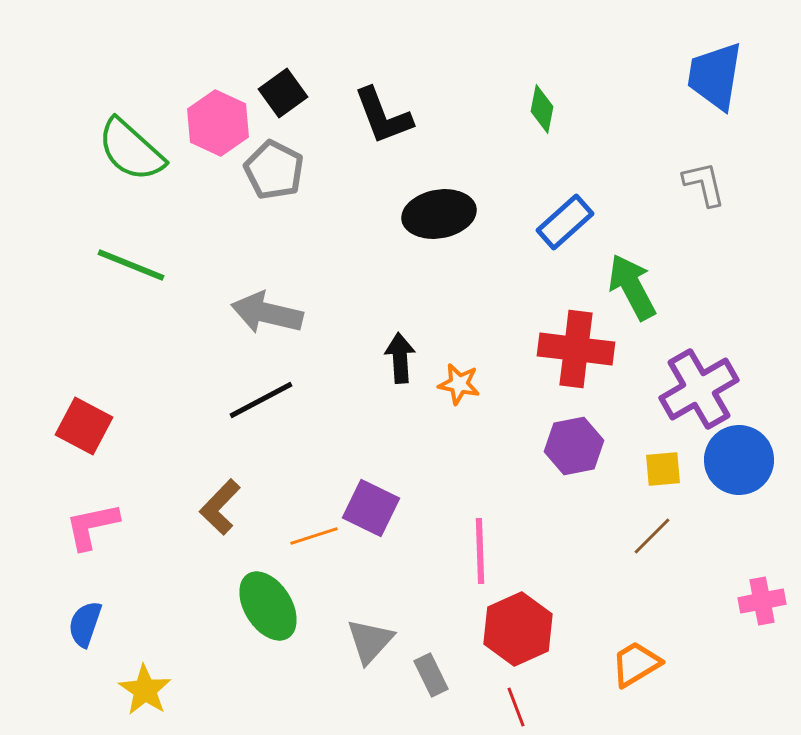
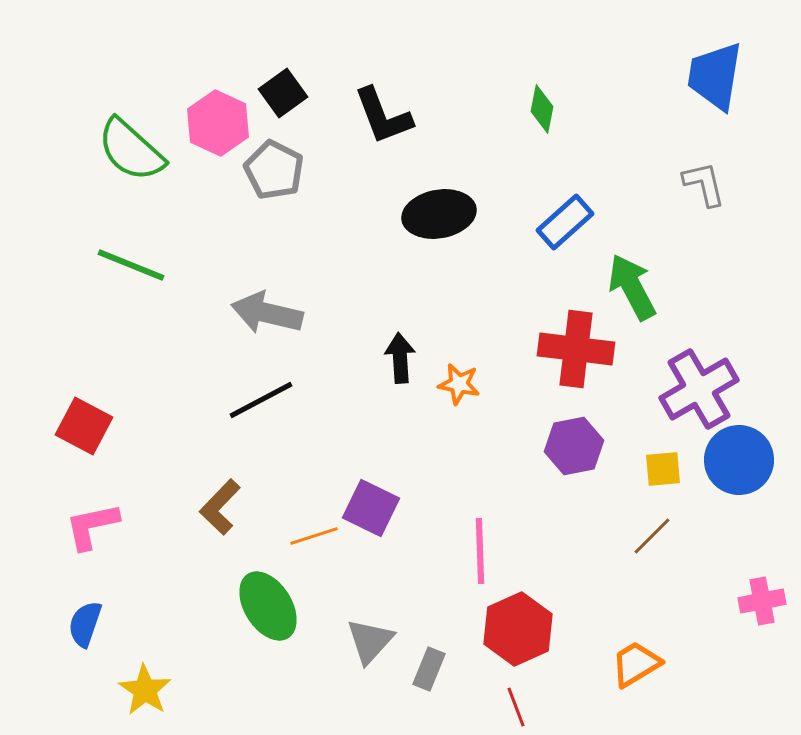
gray rectangle: moved 2 px left, 6 px up; rotated 48 degrees clockwise
